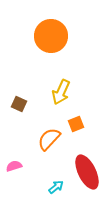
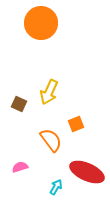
orange circle: moved 10 px left, 13 px up
yellow arrow: moved 12 px left
orange semicircle: moved 2 px right, 1 px down; rotated 100 degrees clockwise
pink semicircle: moved 6 px right, 1 px down
red ellipse: rotated 40 degrees counterclockwise
cyan arrow: rotated 21 degrees counterclockwise
